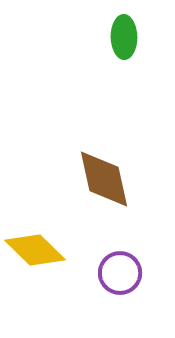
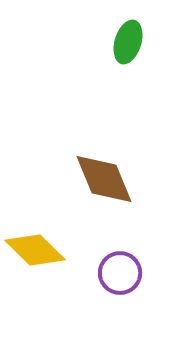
green ellipse: moved 4 px right, 5 px down; rotated 18 degrees clockwise
brown diamond: rotated 10 degrees counterclockwise
